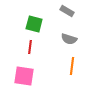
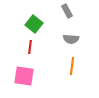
gray rectangle: rotated 32 degrees clockwise
green square: rotated 24 degrees clockwise
gray semicircle: moved 2 px right; rotated 14 degrees counterclockwise
